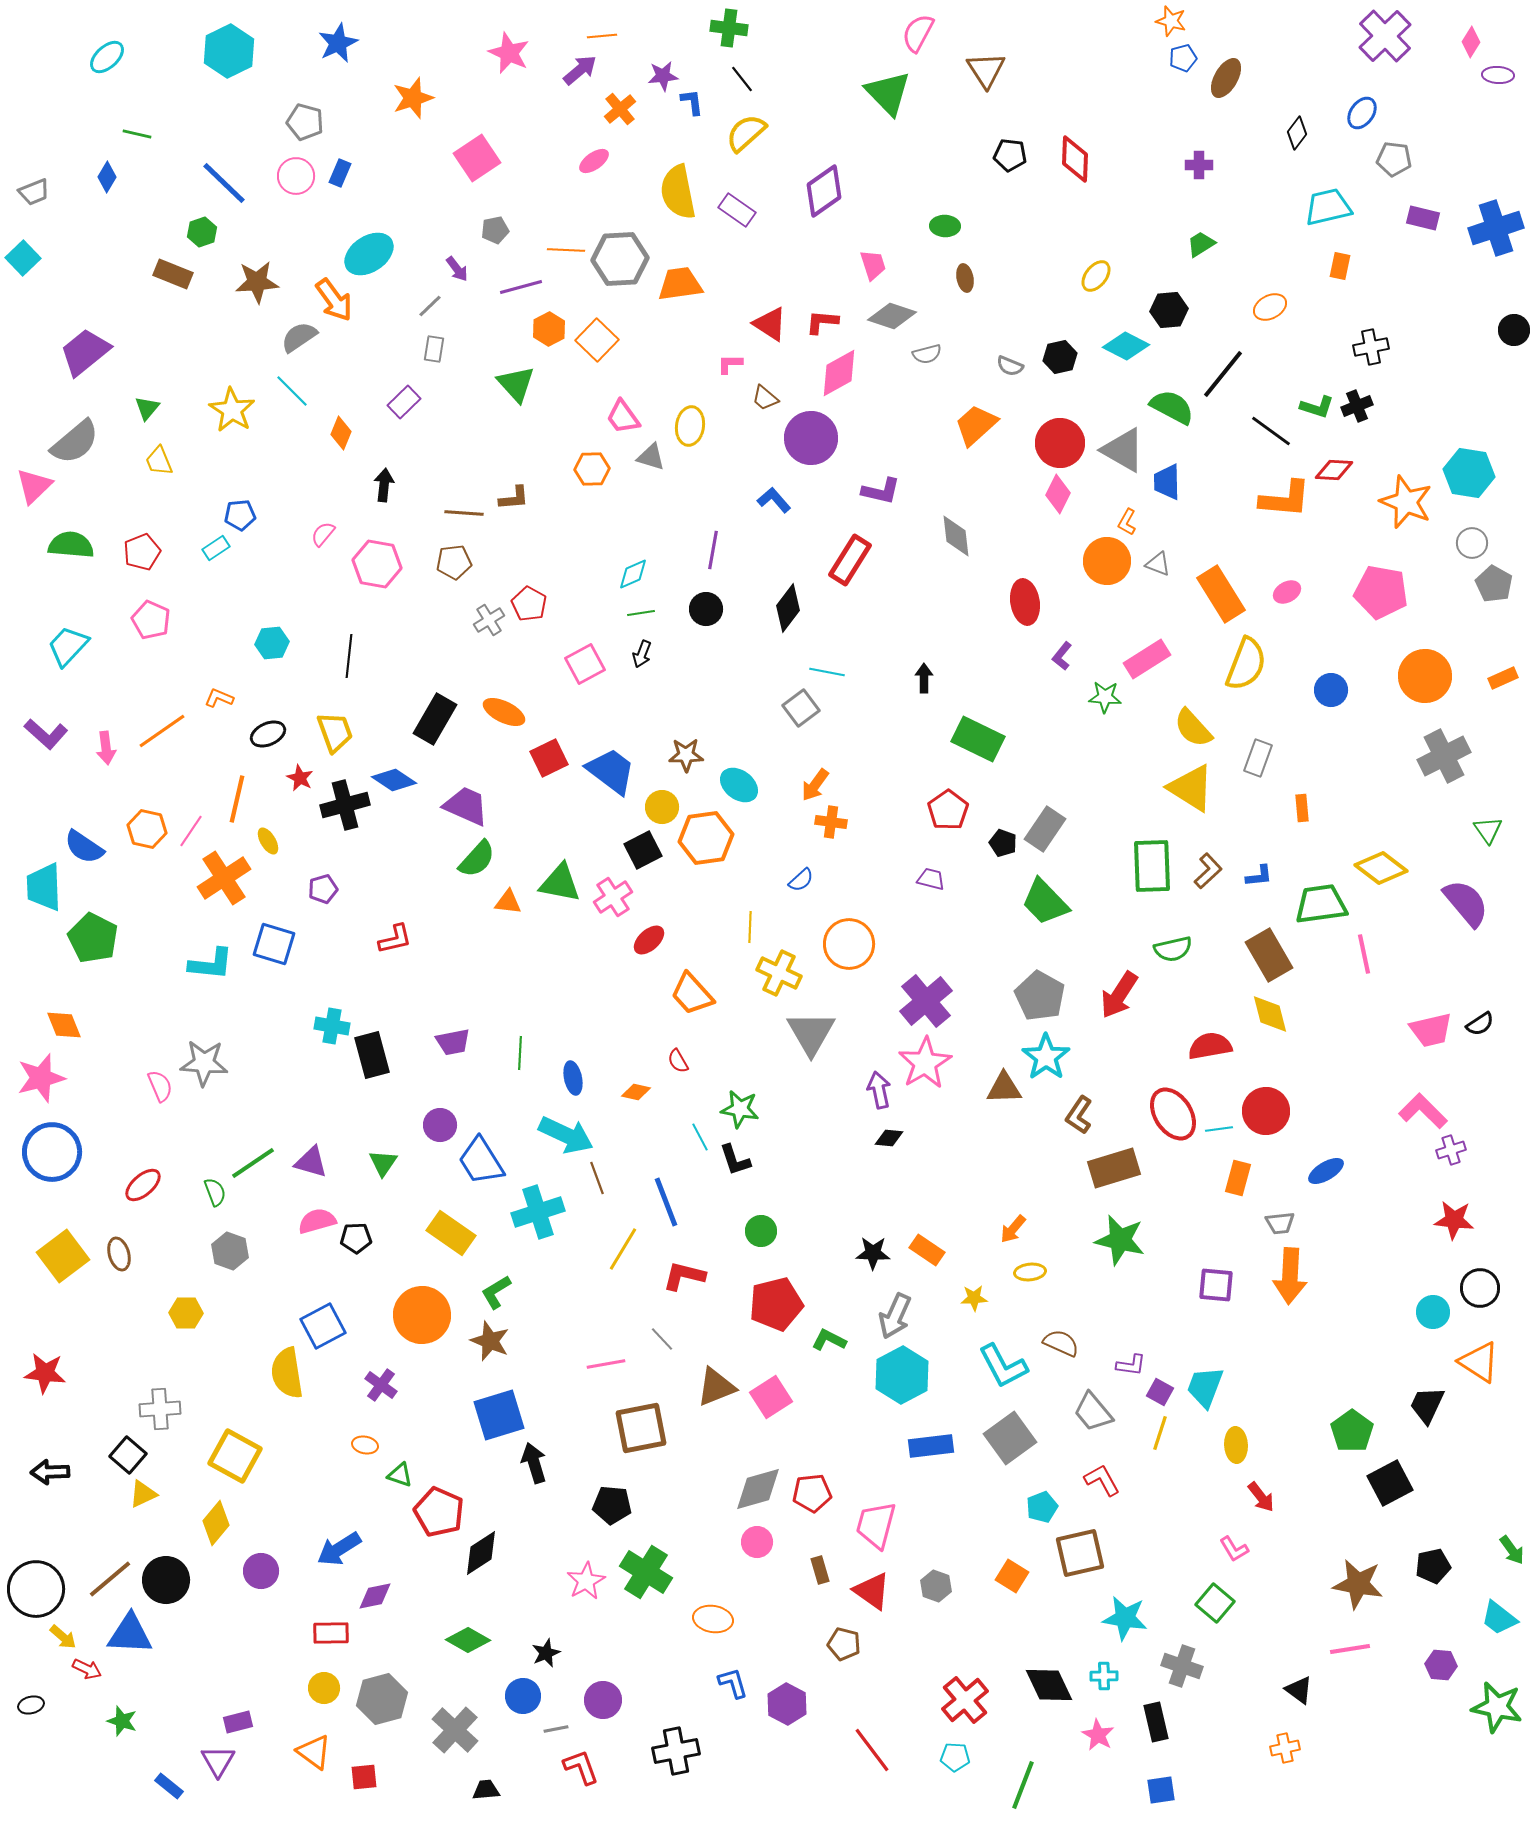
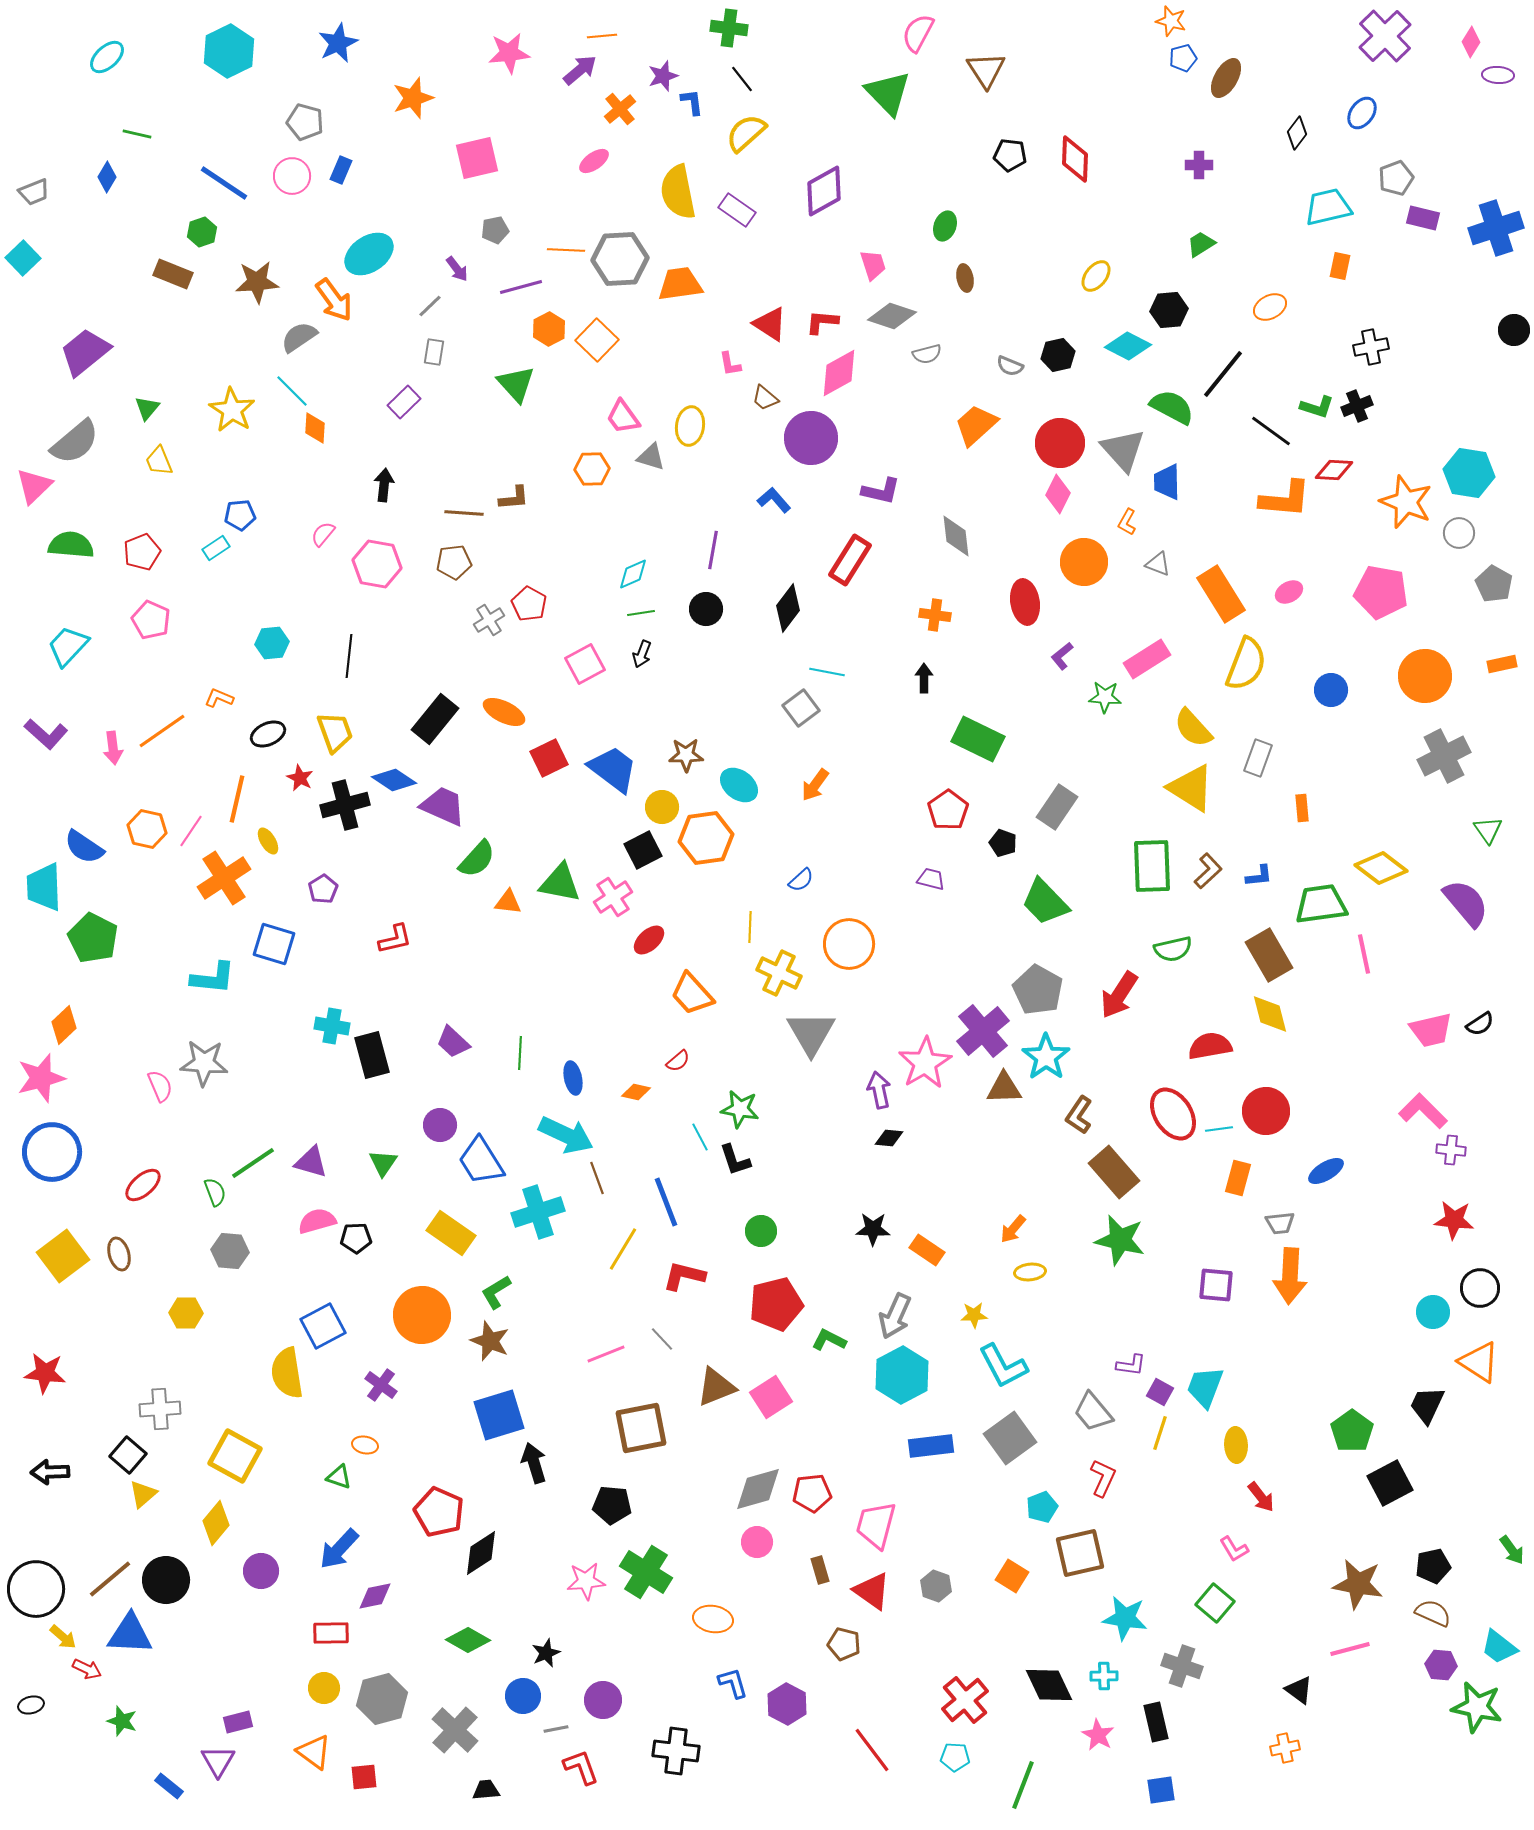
pink star at (509, 53): rotated 30 degrees counterclockwise
purple star at (663, 76): rotated 12 degrees counterclockwise
pink square at (477, 158): rotated 21 degrees clockwise
gray pentagon at (1394, 159): moved 2 px right, 19 px down; rotated 28 degrees counterclockwise
blue rectangle at (340, 173): moved 1 px right, 3 px up
pink circle at (296, 176): moved 4 px left
blue line at (224, 183): rotated 10 degrees counterclockwise
purple diamond at (824, 191): rotated 6 degrees clockwise
green ellipse at (945, 226): rotated 72 degrees counterclockwise
cyan diamond at (1126, 346): moved 2 px right
gray rectangle at (434, 349): moved 3 px down
black hexagon at (1060, 357): moved 2 px left, 2 px up
pink L-shape at (730, 364): rotated 100 degrees counterclockwise
orange diamond at (341, 433): moved 26 px left, 5 px up; rotated 20 degrees counterclockwise
gray triangle at (1123, 450): rotated 18 degrees clockwise
gray circle at (1472, 543): moved 13 px left, 10 px up
orange circle at (1107, 561): moved 23 px left, 1 px down
pink ellipse at (1287, 592): moved 2 px right
purple L-shape at (1062, 656): rotated 12 degrees clockwise
orange rectangle at (1503, 678): moved 1 px left, 14 px up; rotated 12 degrees clockwise
black rectangle at (435, 719): rotated 9 degrees clockwise
pink arrow at (106, 748): moved 7 px right
blue trapezoid at (611, 771): moved 2 px right, 2 px up
purple trapezoid at (466, 806): moved 23 px left
orange cross at (831, 822): moved 104 px right, 207 px up
gray rectangle at (1045, 829): moved 12 px right, 22 px up
purple pentagon at (323, 889): rotated 16 degrees counterclockwise
cyan L-shape at (211, 964): moved 2 px right, 14 px down
gray pentagon at (1040, 996): moved 2 px left, 6 px up
purple cross at (926, 1001): moved 57 px right, 30 px down
orange diamond at (64, 1025): rotated 69 degrees clockwise
purple trapezoid at (453, 1042): rotated 54 degrees clockwise
red semicircle at (678, 1061): rotated 100 degrees counterclockwise
purple cross at (1451, 1150): rotated 24 degrees clockwise
brown rectangle at (1114, 1168): moved 4 px down; rotated 66 degrees clockwise
gray hexagon at (230, 1251): rotated 15 degrees counterclockwise
black star at (873, 1253): moved 24 px up
yellow star at (974, 1298): moved 17 px down
brown semicircle at (1061, 1343): moved 372 px right, 270 px down
pink line at (606, 1364): moved 10 px up; rotated 12 degrees counterclockwise
green triangle at (400, 1475): moved 61 px left, 2 px down
red L-shape at (1102, 1480): moved 1 px right, 2 px up; rotated 54 degrees clockwise
yellow triangle at (143, 1494): rotated 16 degrees counterclockwise
blue arrow at (339, 1549): rotated 15 degrees counterclockwise
pink star at (586, 1581): rotated 24 degrees clockwise
cyan trapezoid at (1499, 1618): moved 29 px down
pink line at (1350, 1649): rotated 6 degrees counterclockwise
green star at (1497, 1707): moved 20 px left
black cross at (676, 1751): rotated 18 degrees clockwise
